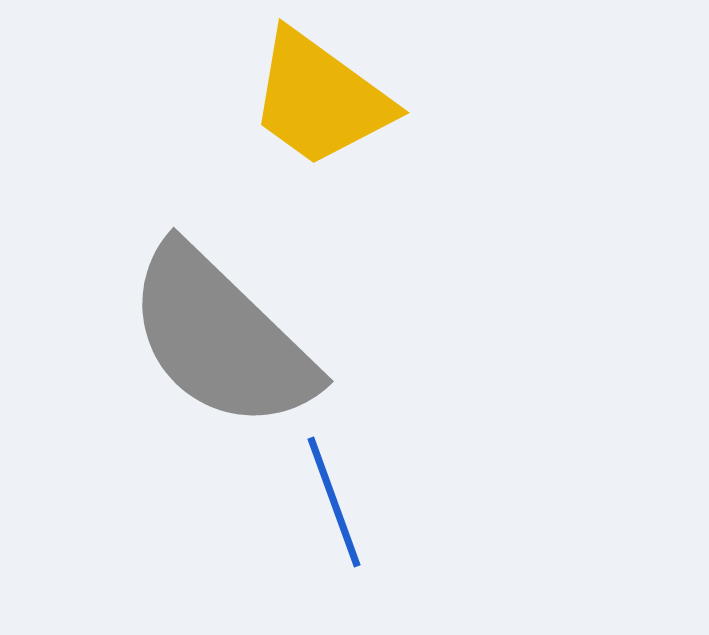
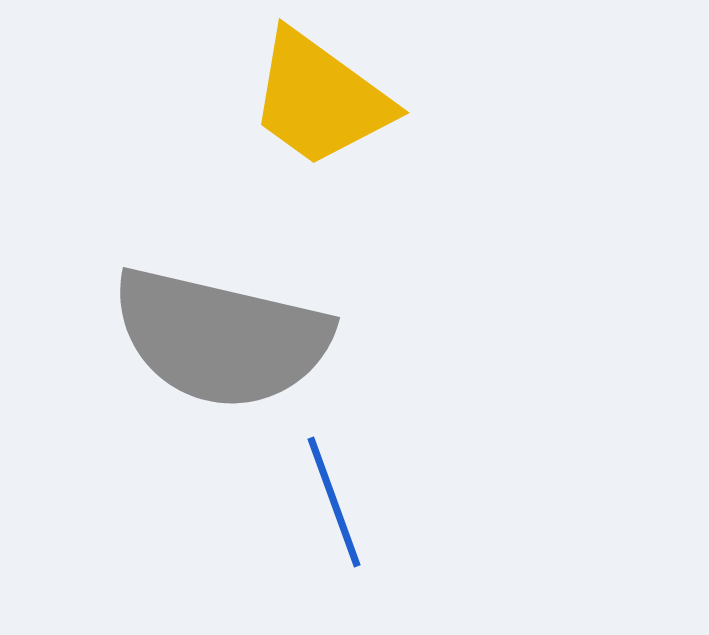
gray semicircle: rotated 31 degrees counterclockwise
